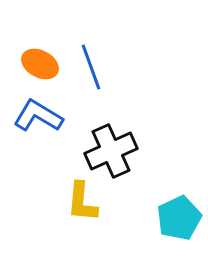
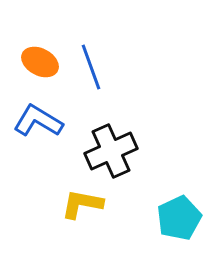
orange ellipse: moved 2 px up
blue L-shape: moved 5 px down
yellow L-shape: moved 2 px down; rotated 96 degrees clockwise
